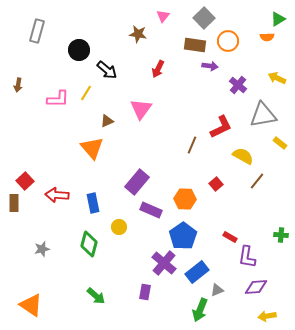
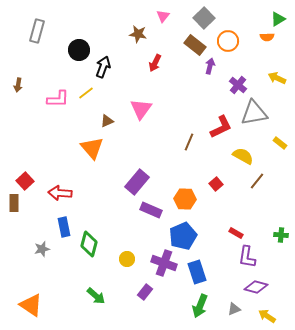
brown rectangle at (195, 45): rotated 30 degrees clockwise
purple arrow at (210, 66): rotated 84 degrees counterclockwise
red arrow at (158, 69): moved 3 px left, 6 px up
black arrow at (107, 70): moved 4 px left, 3 px up; rotated 110 degrees counterclockwise
yellow line at (86, 93): rotated 21 degrees clockwise
gray triangle at (263, 115): moved 9 px left, 2 px up
brown line at (192, 145): moved 3 px left, 3 px up
red arrow at (57, 195): moved 3 px right, 2 px up
blue rectangle at (93, 203): moved 29 px left, 24 px down
yellow circle at (119, 227): moved 8 px right, 32 px down
blue pentagon at (183, 236): rotated 12 degrees clockwise
red rectangle at (230, 237): moved 6 px right, 4 px up
purple cross at (164, 263): rotated 20 degrees counterclockwise
blue rectangle at (197, 272): rotated 70 degrees counterclockwise
purple diamond at (256, 287): rotated 20 degrees clockwise
gray triangle at (217, 290): moved 17 px right, 19 px down
purple rectangle at (145, 292): rotated 28 degrees clockwise
green arrow at (200, 310): moved 4 px up
yellow arrow at (267, 316): rotated 42 degrees clockwise
